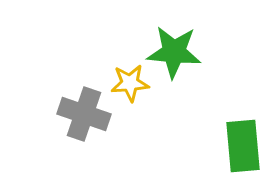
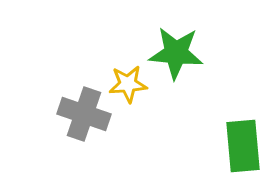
green star: moved 2 px right, 1 px down
yellow star: moved 2 px left, 1 px down
